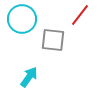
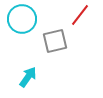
gray square: moved 2 px right, 1 px down; rotated 20 degrees counterclockwise
cyan arrow: moved 1 px left
